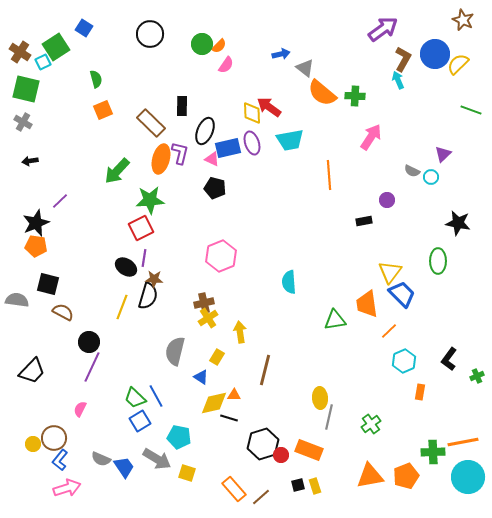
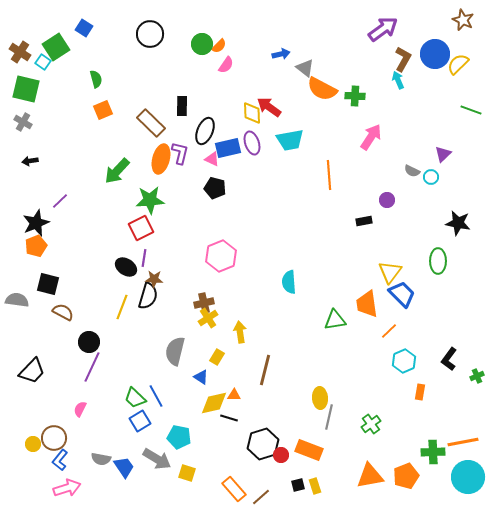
cyan square at (43, 62): rotated 28 degrees counterclockwise
orange semicircle at (322, 93): moved 4 px up; rotated 12 degrees counterclockwise
orange pentagon at (36, 246): rotated 30 degrees counterclockwise
gray semicircle at (101, 459): rotated 12 degrees counterclockwise
